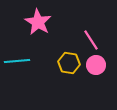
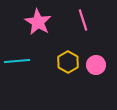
pink line: moved 8 px left, 20 px up; rotated 15 degrees clockwise
yellow hexagon: moved 1 px left, 1 px up; rotated 20 degrees clockwise
